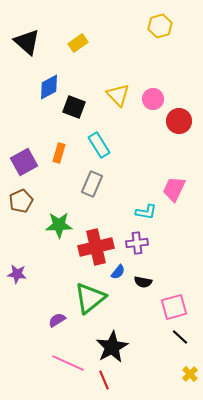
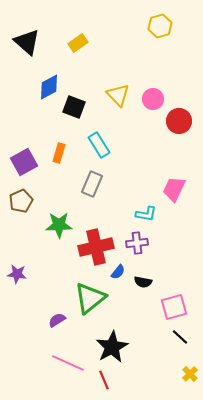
cyan L-shape: moved 2 px down
